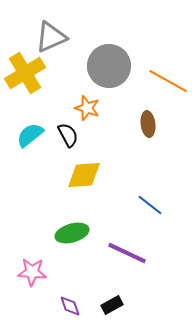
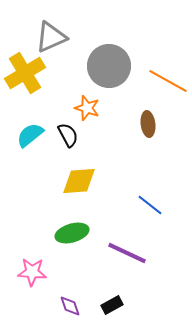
yellow diamond: moved 5 px left, 6 px down
